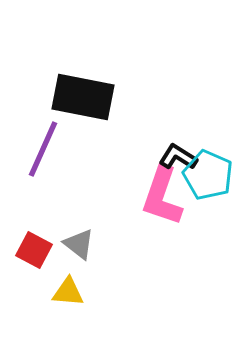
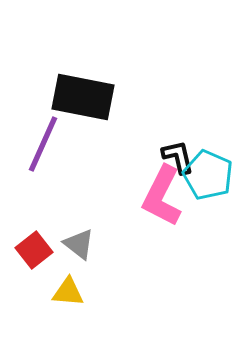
purple line: moved 5 px up
black L-shape: rotated 45 degrees clockwise
pink L-shape: rotated 8 degrees clockwise
red square: rotated 24 degrees clockwise
